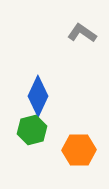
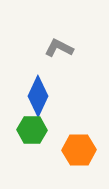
gray L-shape: moved 23 px left, 15 px down; rotated 8 degrees counterclockwise
green hexagon: rotated 16 degrees clockwise
